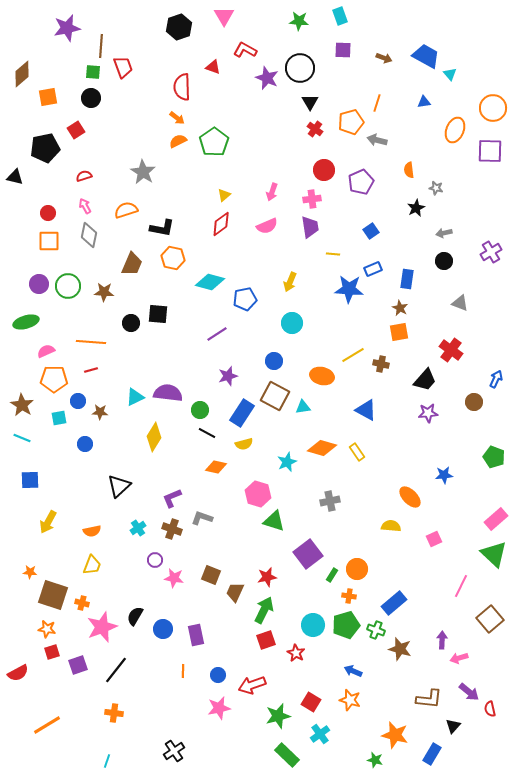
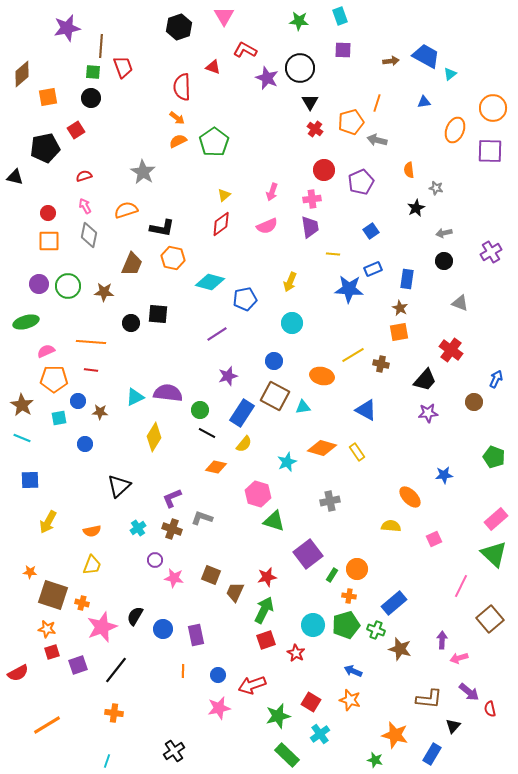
brown arrow at (384, 58): moved 7 px right, 3 px down; rotated 28 degrees counterclockwise
cyan triangle at (450, 74): rotated 32 degrees clockwise
red line at (91, 370): rotated 24 degrees clockwise
yellow semicircle at (244, 444): rotated 36 degrees counterclockwise
